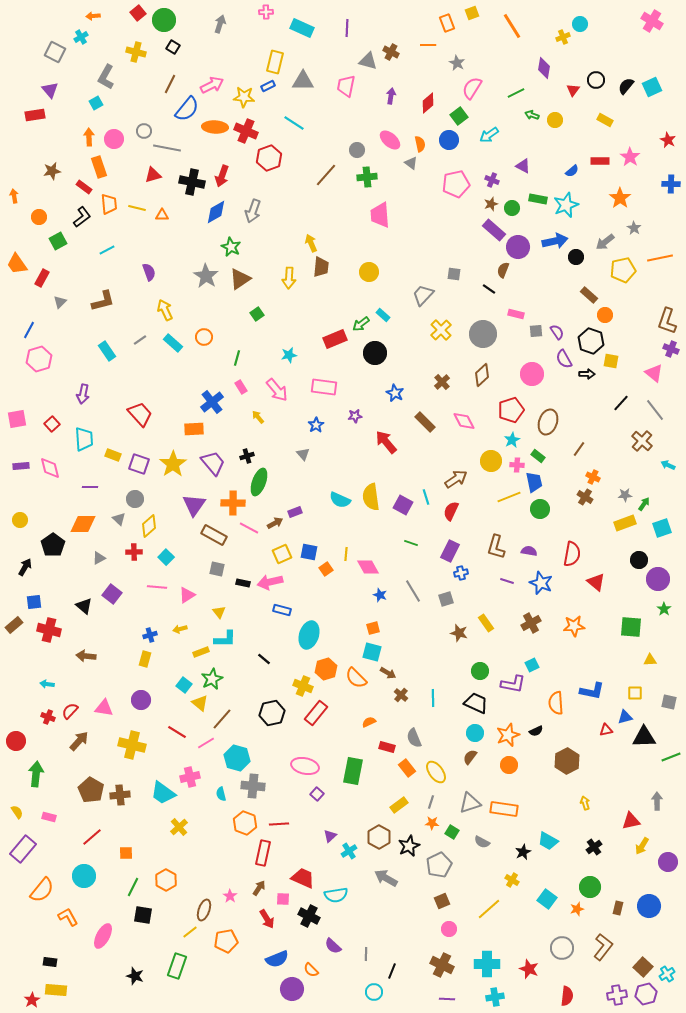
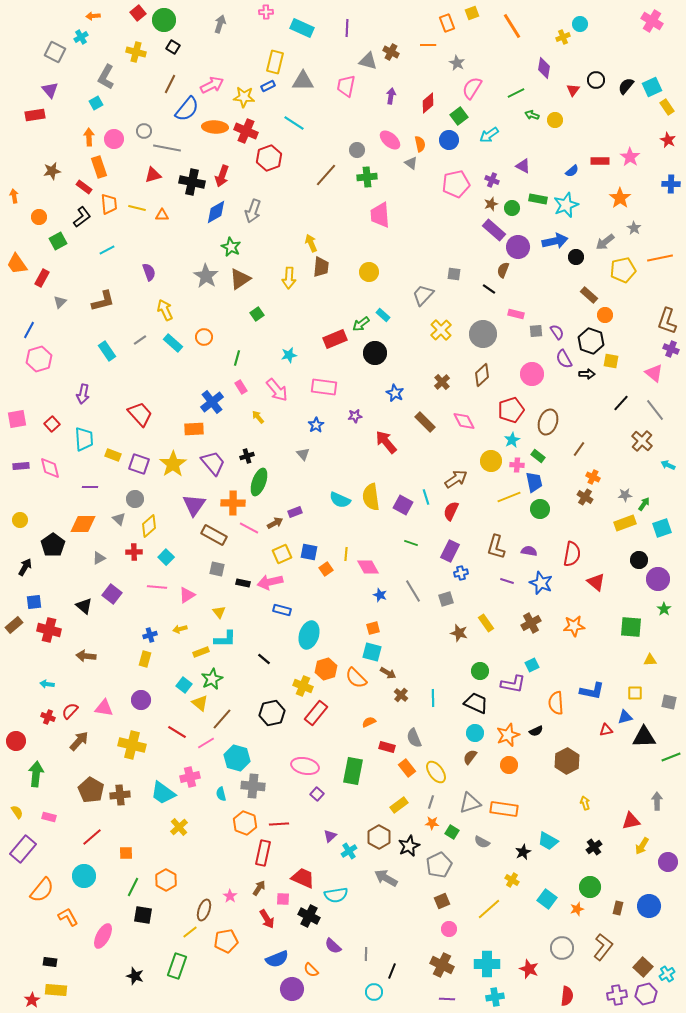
yellow rectangle at (605, 120): moved 62 px right, 13 px up; rotated 28 degrees clockwise
